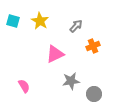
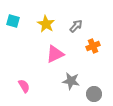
yellow star: moved 6 px right, 3 px down
gray star: rotated 18 degrees clockwise
